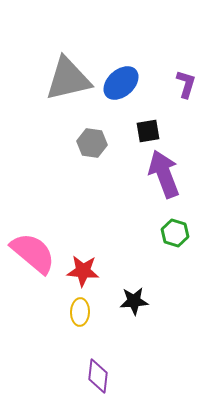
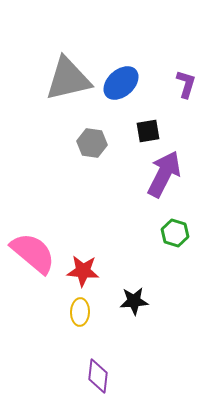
purple arrow: rotated 48 degrees clockwise
